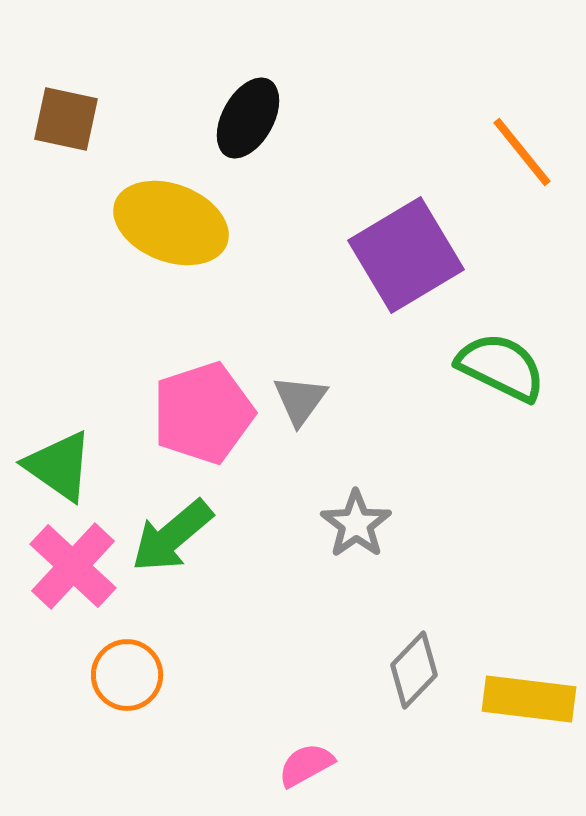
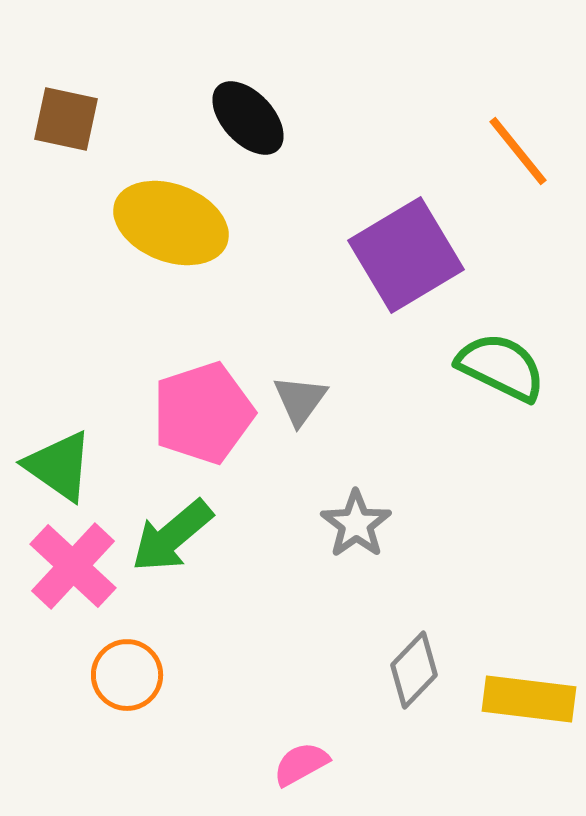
black ellipse: rotated 72 degrees counterclockwise
orange line: moved 4 px left, 1 px up
pink semicircle: moved 5 px left, 1 px up
